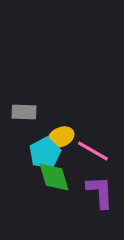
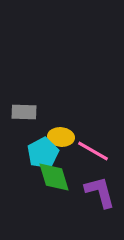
yellow ellipse: rotated 30 degrees clockwise
cyan pentagon: moved 2 px left
purple L-shape: rotated 12 degrees counterclockwise
